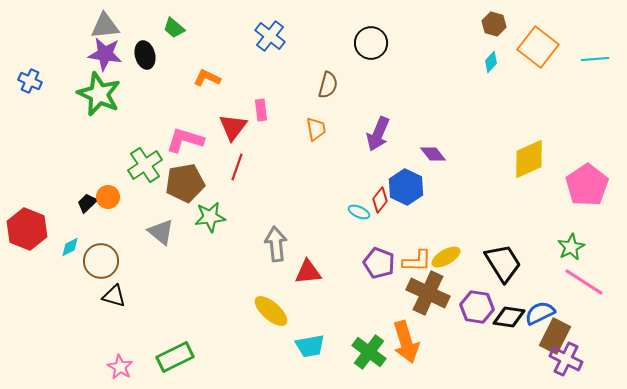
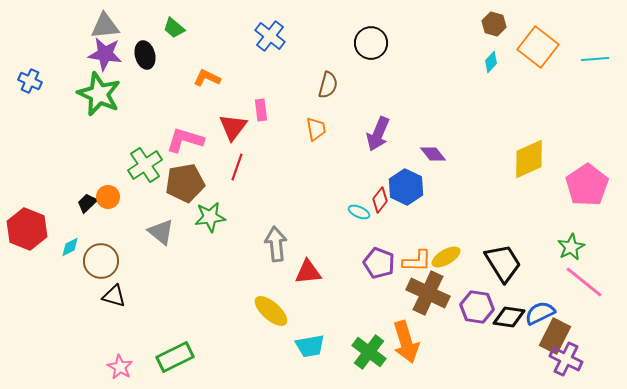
pink line at (584, 282): rotated 6 degrees clockwise
